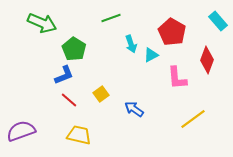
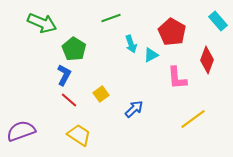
blue L-shape: rotated 40 degrees counterclockwise
blue arrow: rotated 102 degrees clockwise
yellow trapezoid: rotated 20 degrees clockwise
